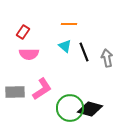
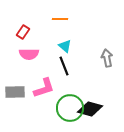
orange line: moved 9 px left, 5 px up
black line: moved 20 px left, 14 px down
pink L-shape: moved 2 px right, 1 px up; rotated 15 degrees clockwise
